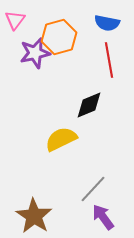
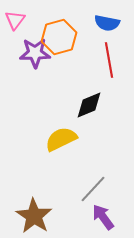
purple star: rotated 12 degrees clockwise
